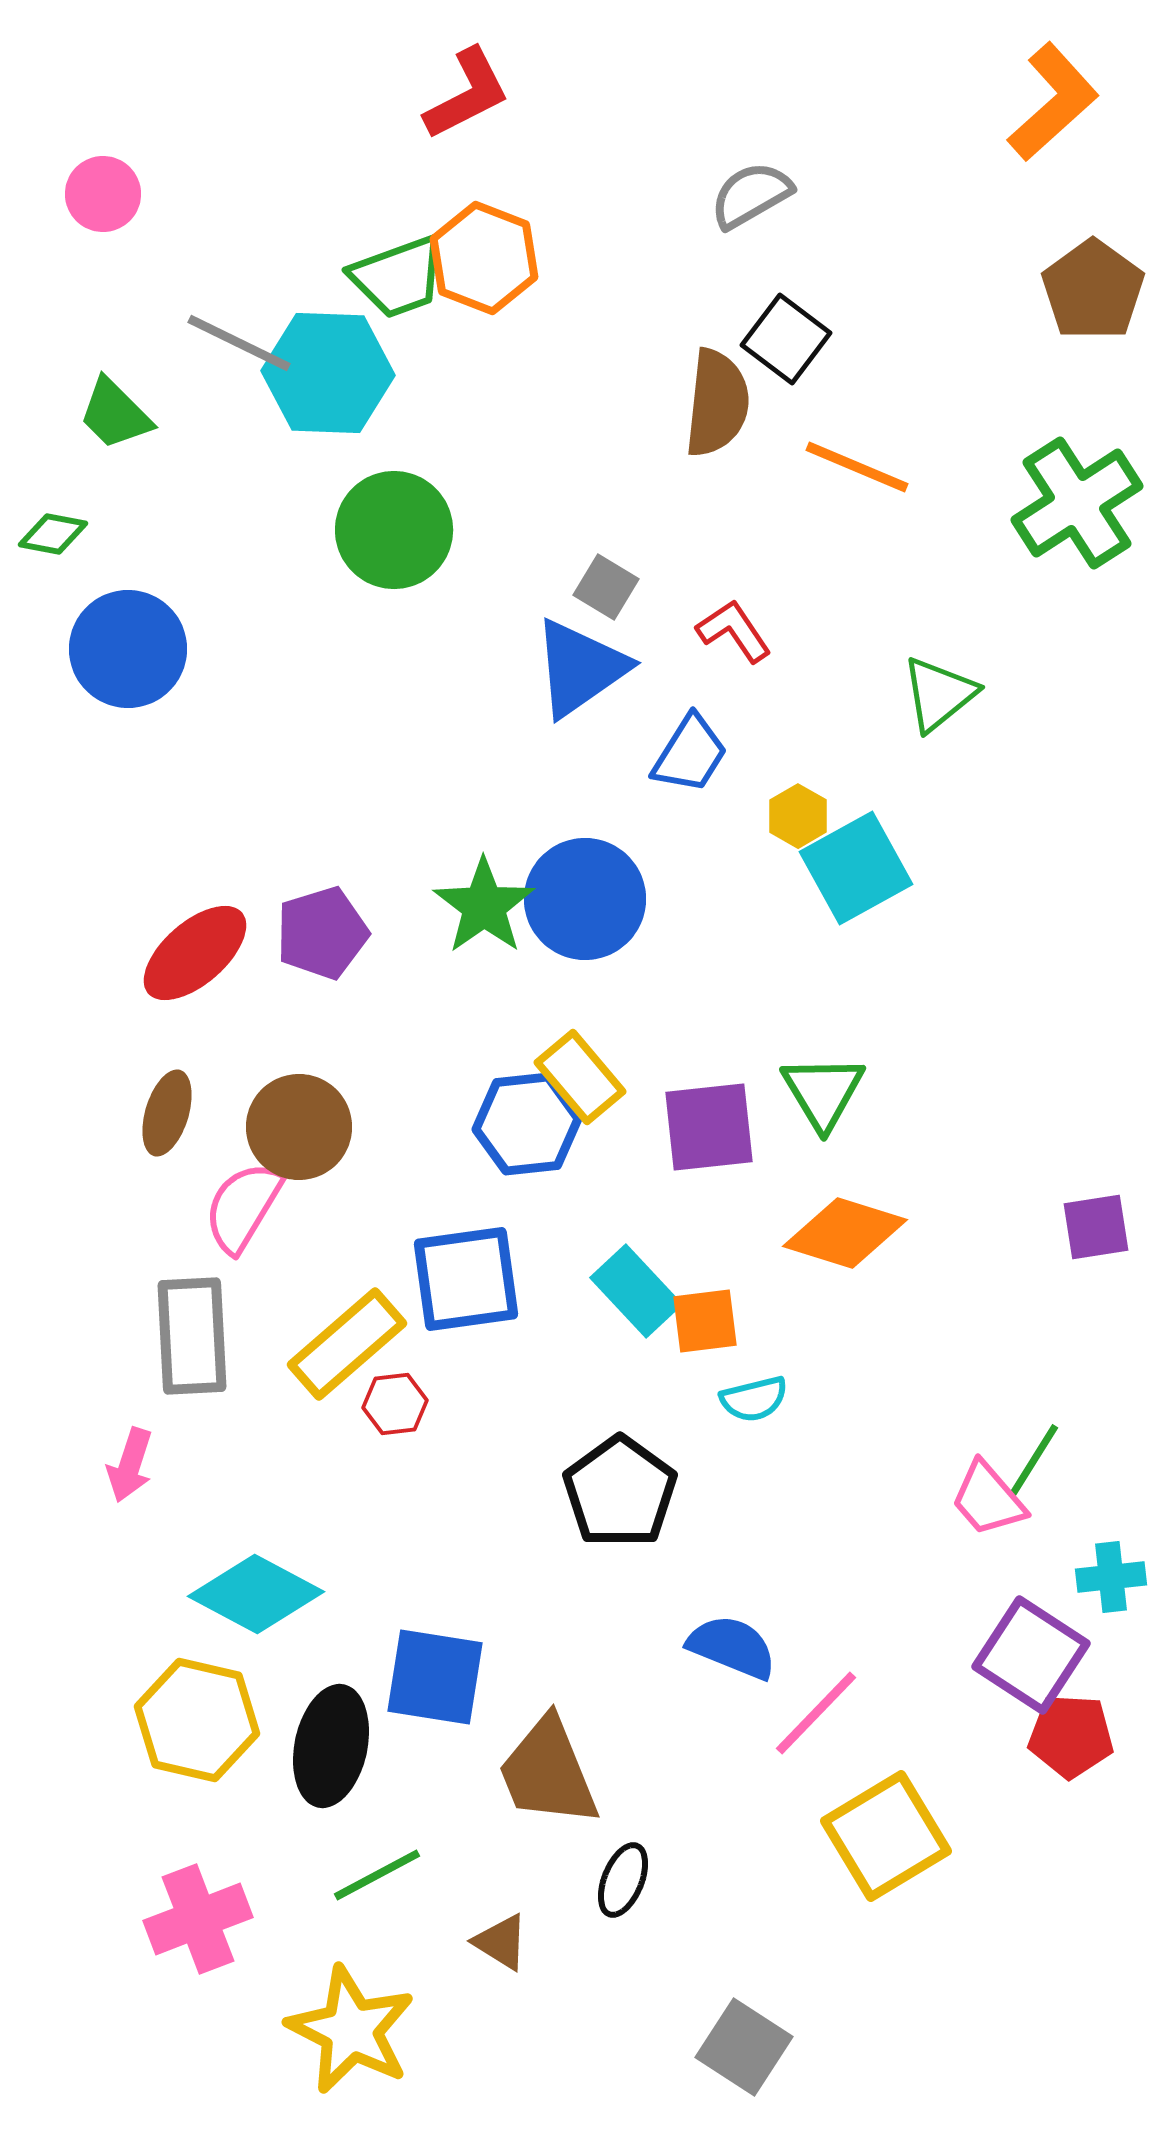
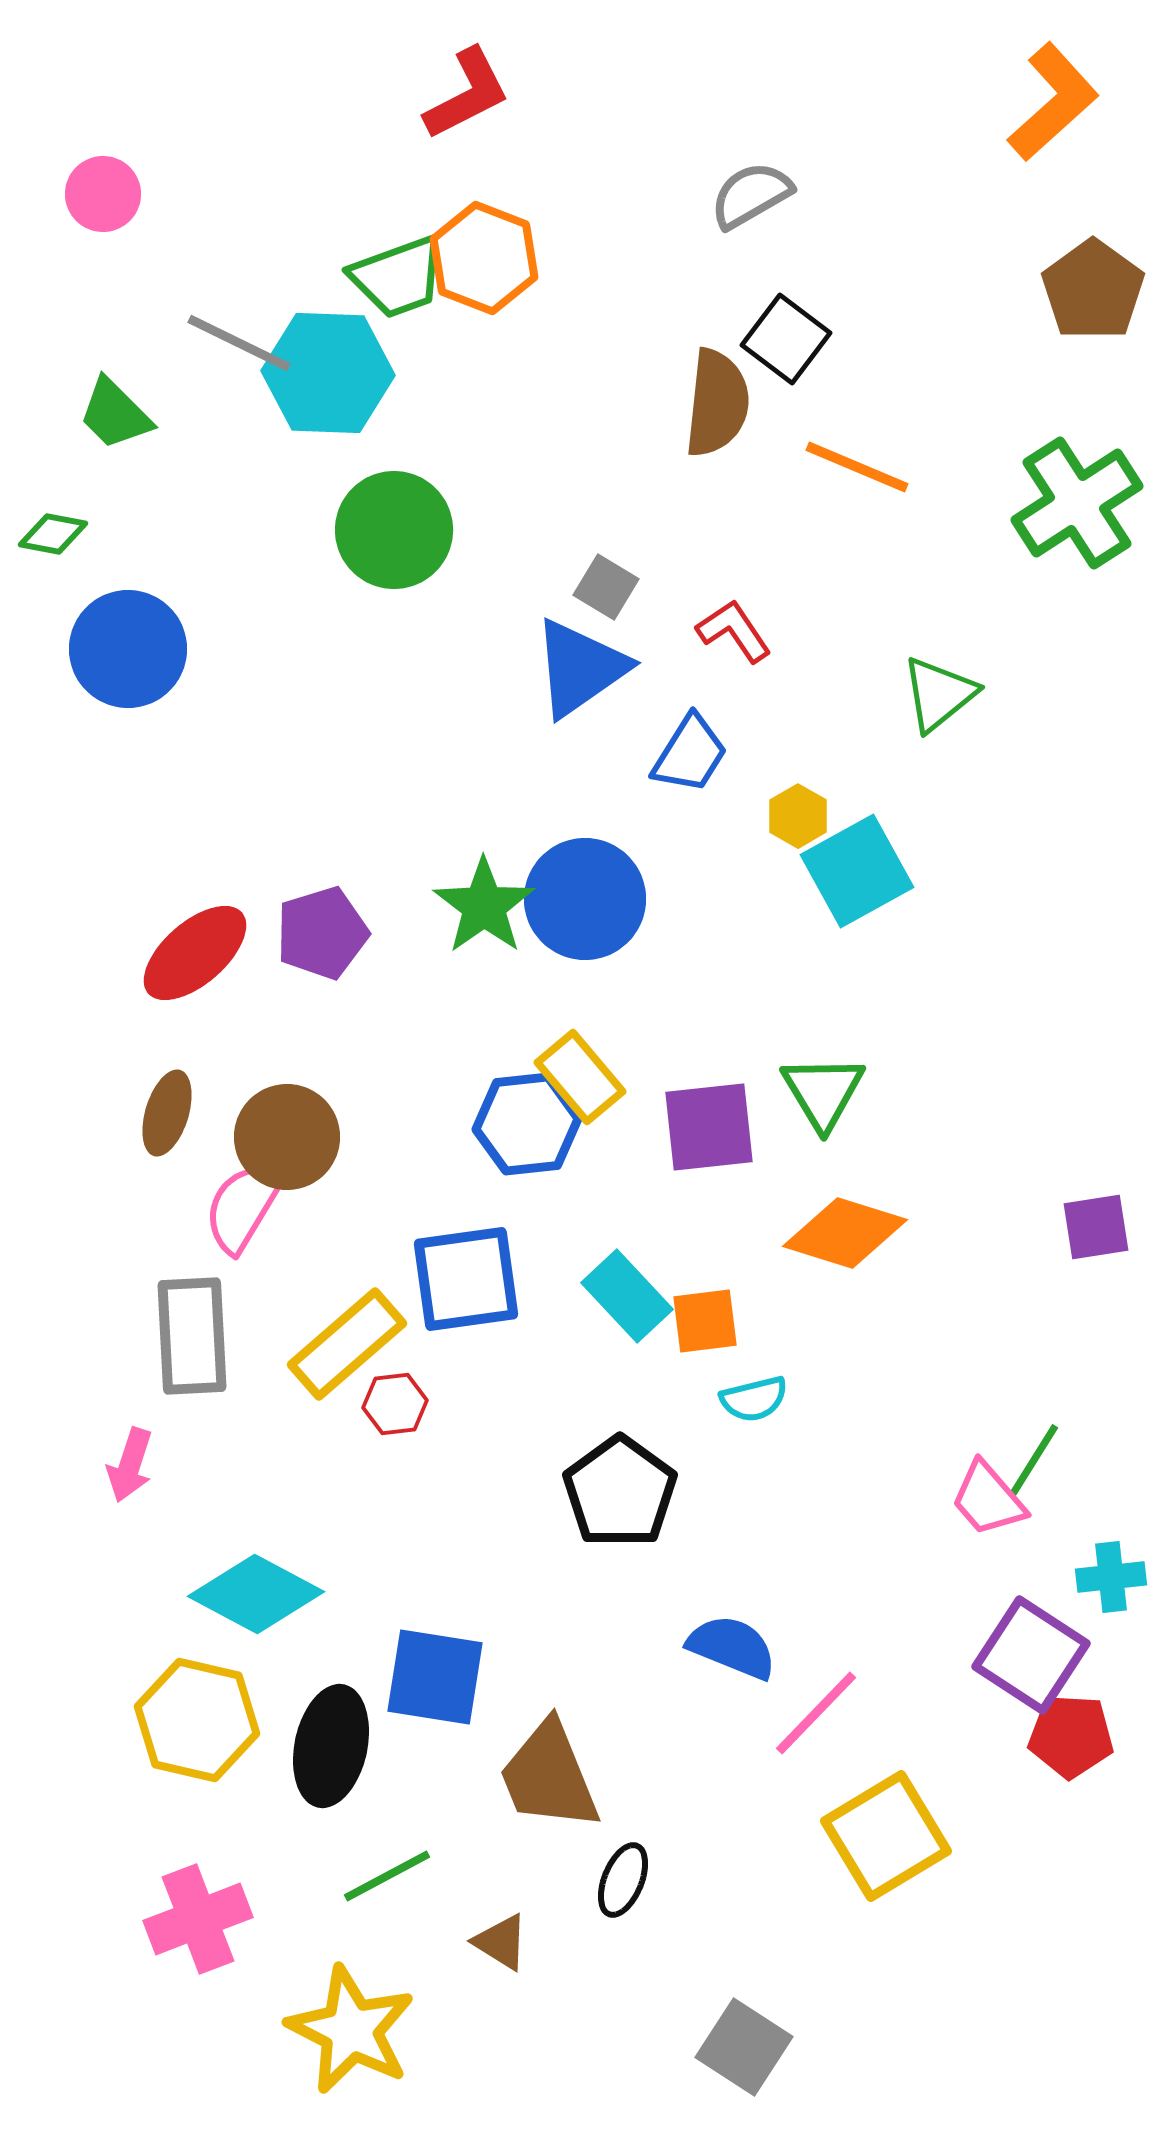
cyan square at (856, 868): moved 1 px right, 3 px down
brown circle at (299, 1127): moved 12 px left, 10 px down
cyan rectangle at (636, 1291): moved 9 px left, 5 px down
brown trapezoid at (548, 1772): moved 1 px right, 4 px down
green line at (377, 1875): moved 10 px right, 1 px down
